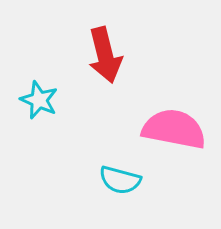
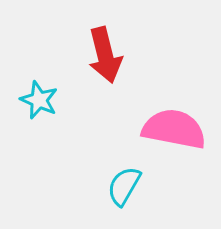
cyan semicircle: moved 4 px right, 6 px down; rotated 105 degrees clockwise
